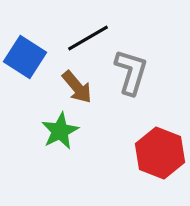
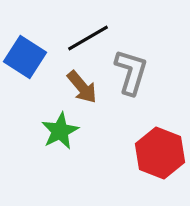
brown arrow: moved 5 px right
